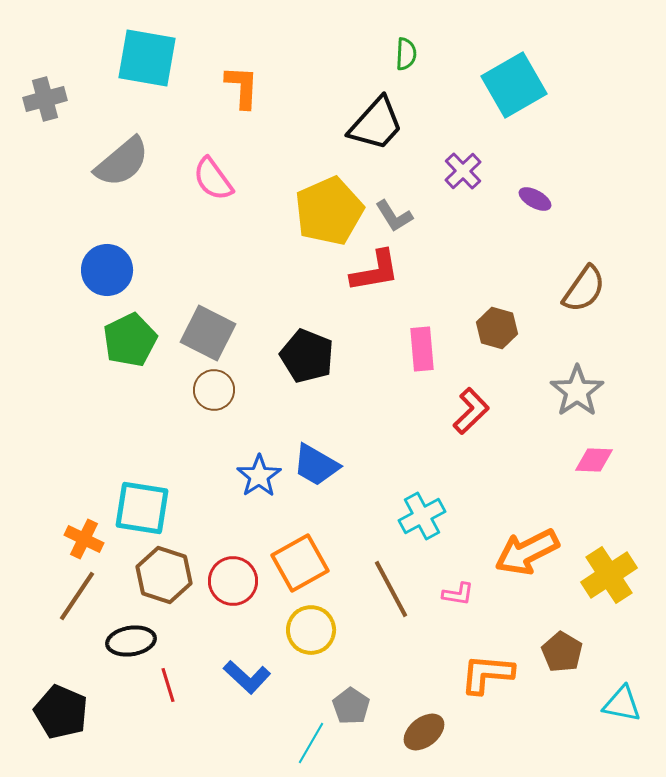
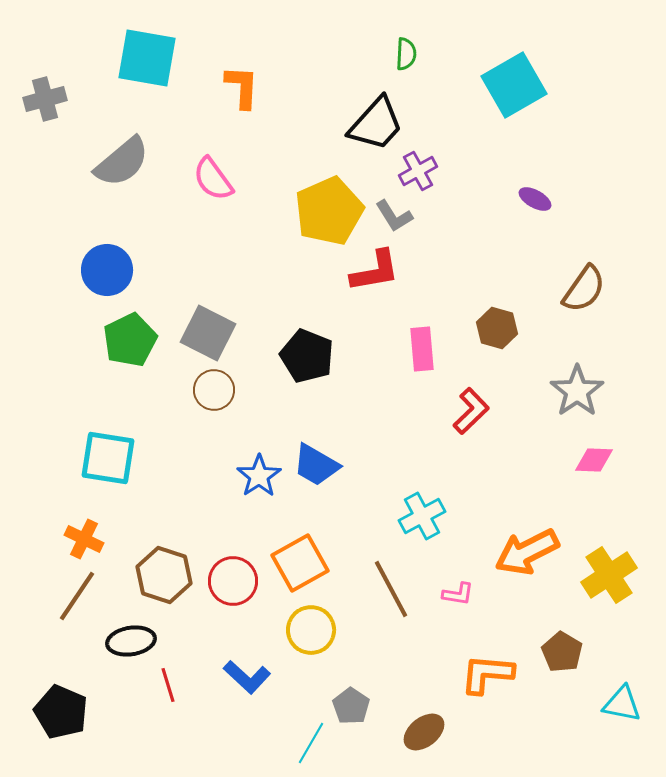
purple cross at (463, 171): moved 45 px left; rotated 15 degrees clockwise
cyan square at (142, 508): moved 34 px left, 50 px up
